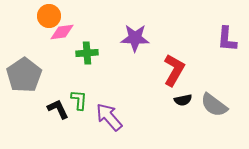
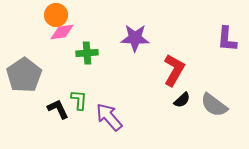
orange circle: moved 7 px right, 1 px up
black semicircle: moved 1 px left; rotated 30 degrees counterclockwise
